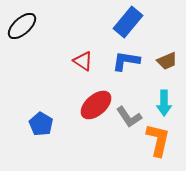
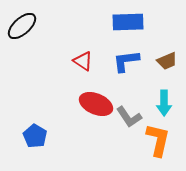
blue rectangle: rotated 48 degrees clockwise
blue L-shape: rotated 16 degrees counterclockwise
red ellipse: moved 1 px up; rotated 64 degrees clockwise
blue pentagon: moved 6 px left, 12 px down
